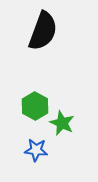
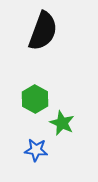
green hexagon: moved 7 px up
